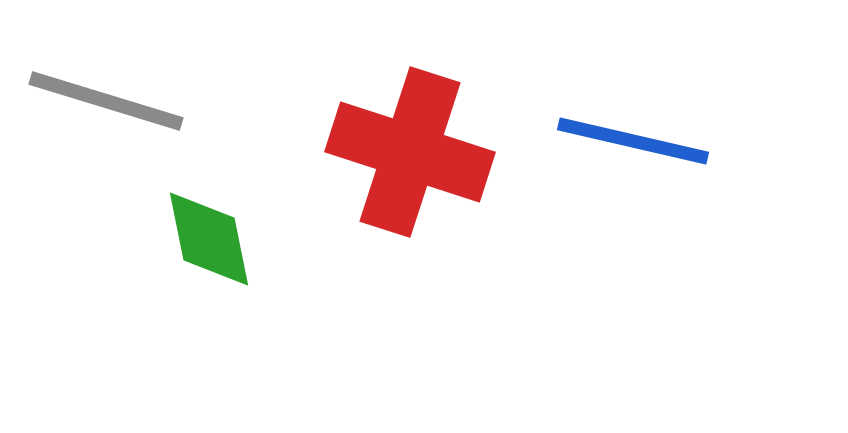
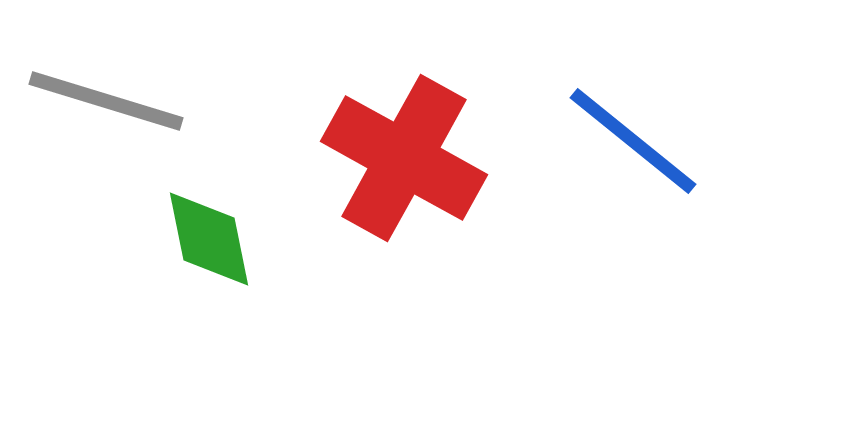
blue line: rotated 26 degrees clockwise
red cross: moved 6 px left, 6 px down; rotated 11 degrees clockwise
